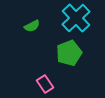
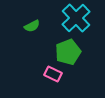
green pentagon: moved 1 px left, 1 px up
pink rectangle: moved 8 px right, 10 px up; rotated 30 degrees counterclockwise
